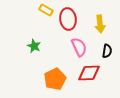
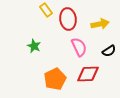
yellow rectangle: rotated 24 degrees clockwise
yellow arrow: rotated 96 degrees counterclockwise
black semicircle: moved 2 px right; rotated 48 degrees clockwise
red diamond: moved 1 px left, 1 px down
